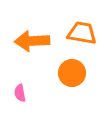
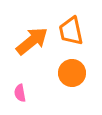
orange trapezoid: moved 11 px left, 2 px up; rotated 112 degrees counterclockwise
orange arrow: rotated 144 degrees clockwise
